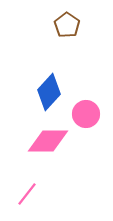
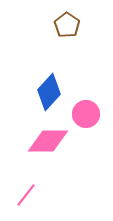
pink line: moved 1 px left, 1 px down
